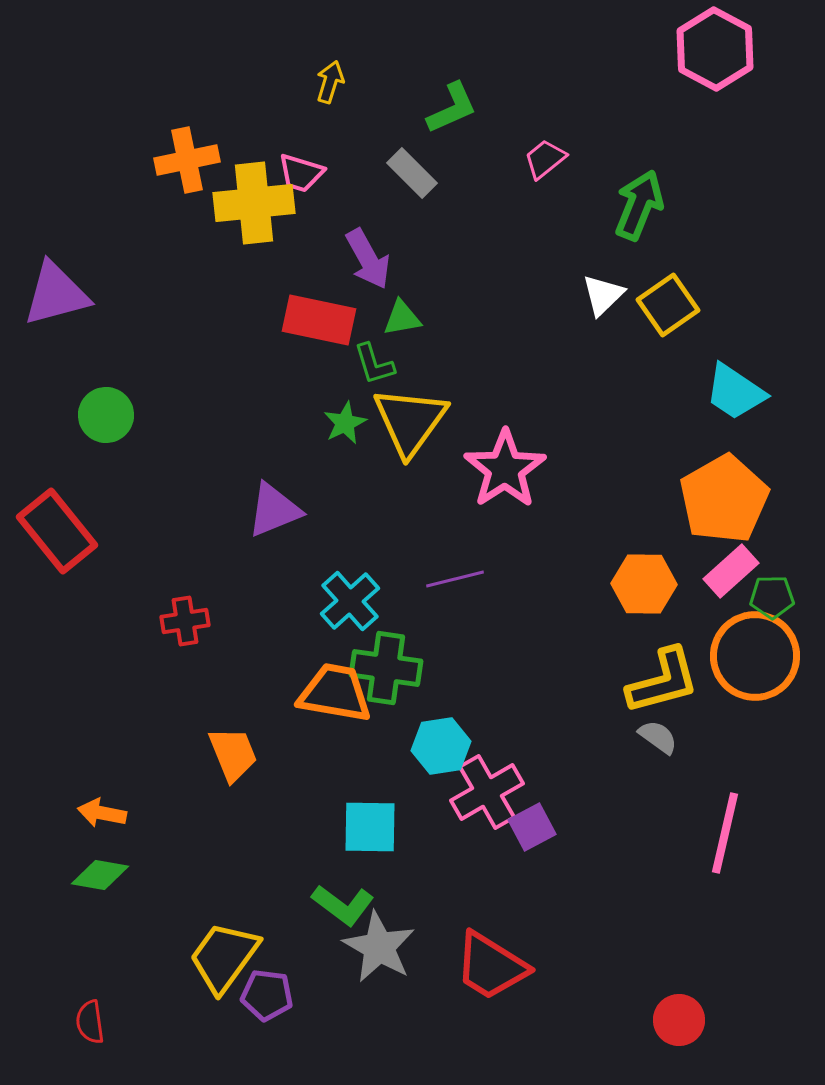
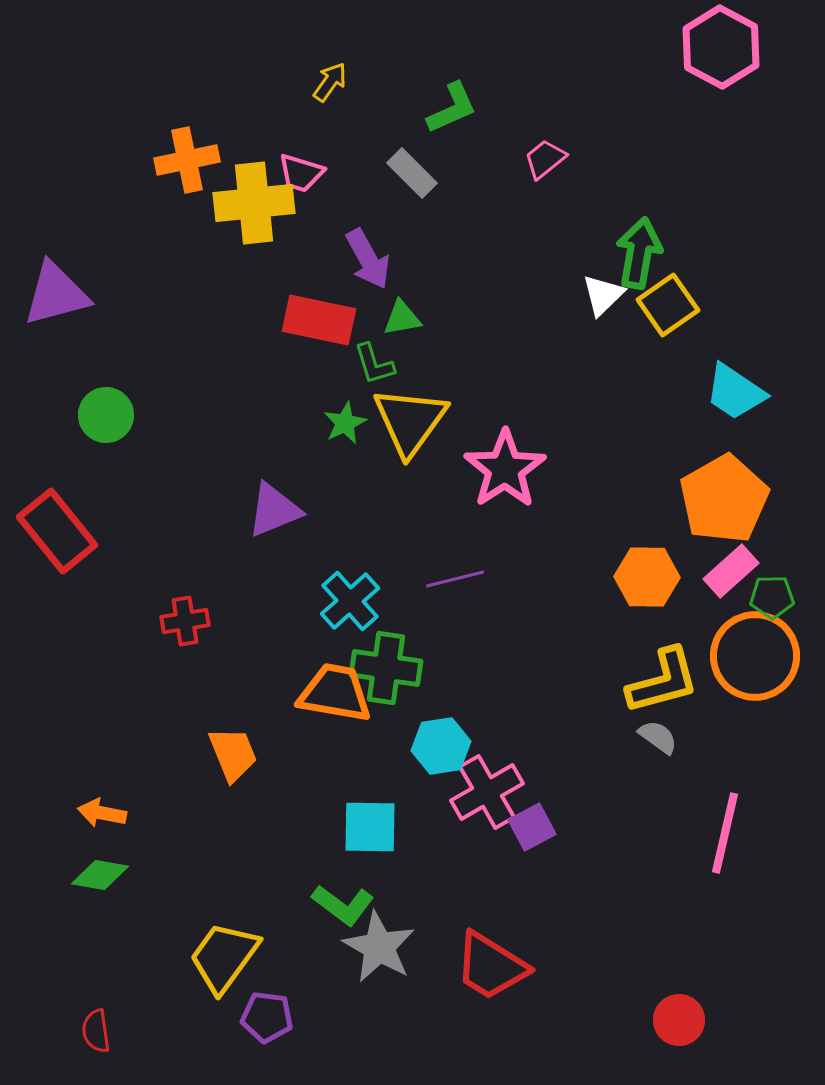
pink hexagon at (715, 49): moved 6 px right, 2 px up
yellow arrow at (330, 82): rotated 18 degrees clockwise
green arrow at (639, 205): moved 48 px down; rotated 12 degrees counterclockwise
orange hexagon at (644, 584): moved 3 px right, 7 px up
purple pentagon at (267, 995): moved 22 px down
red semicircle at (90, 1022): moved 6 px right, 9 px down
